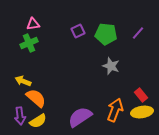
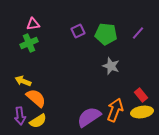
purple semicircle: moved 9 px right
